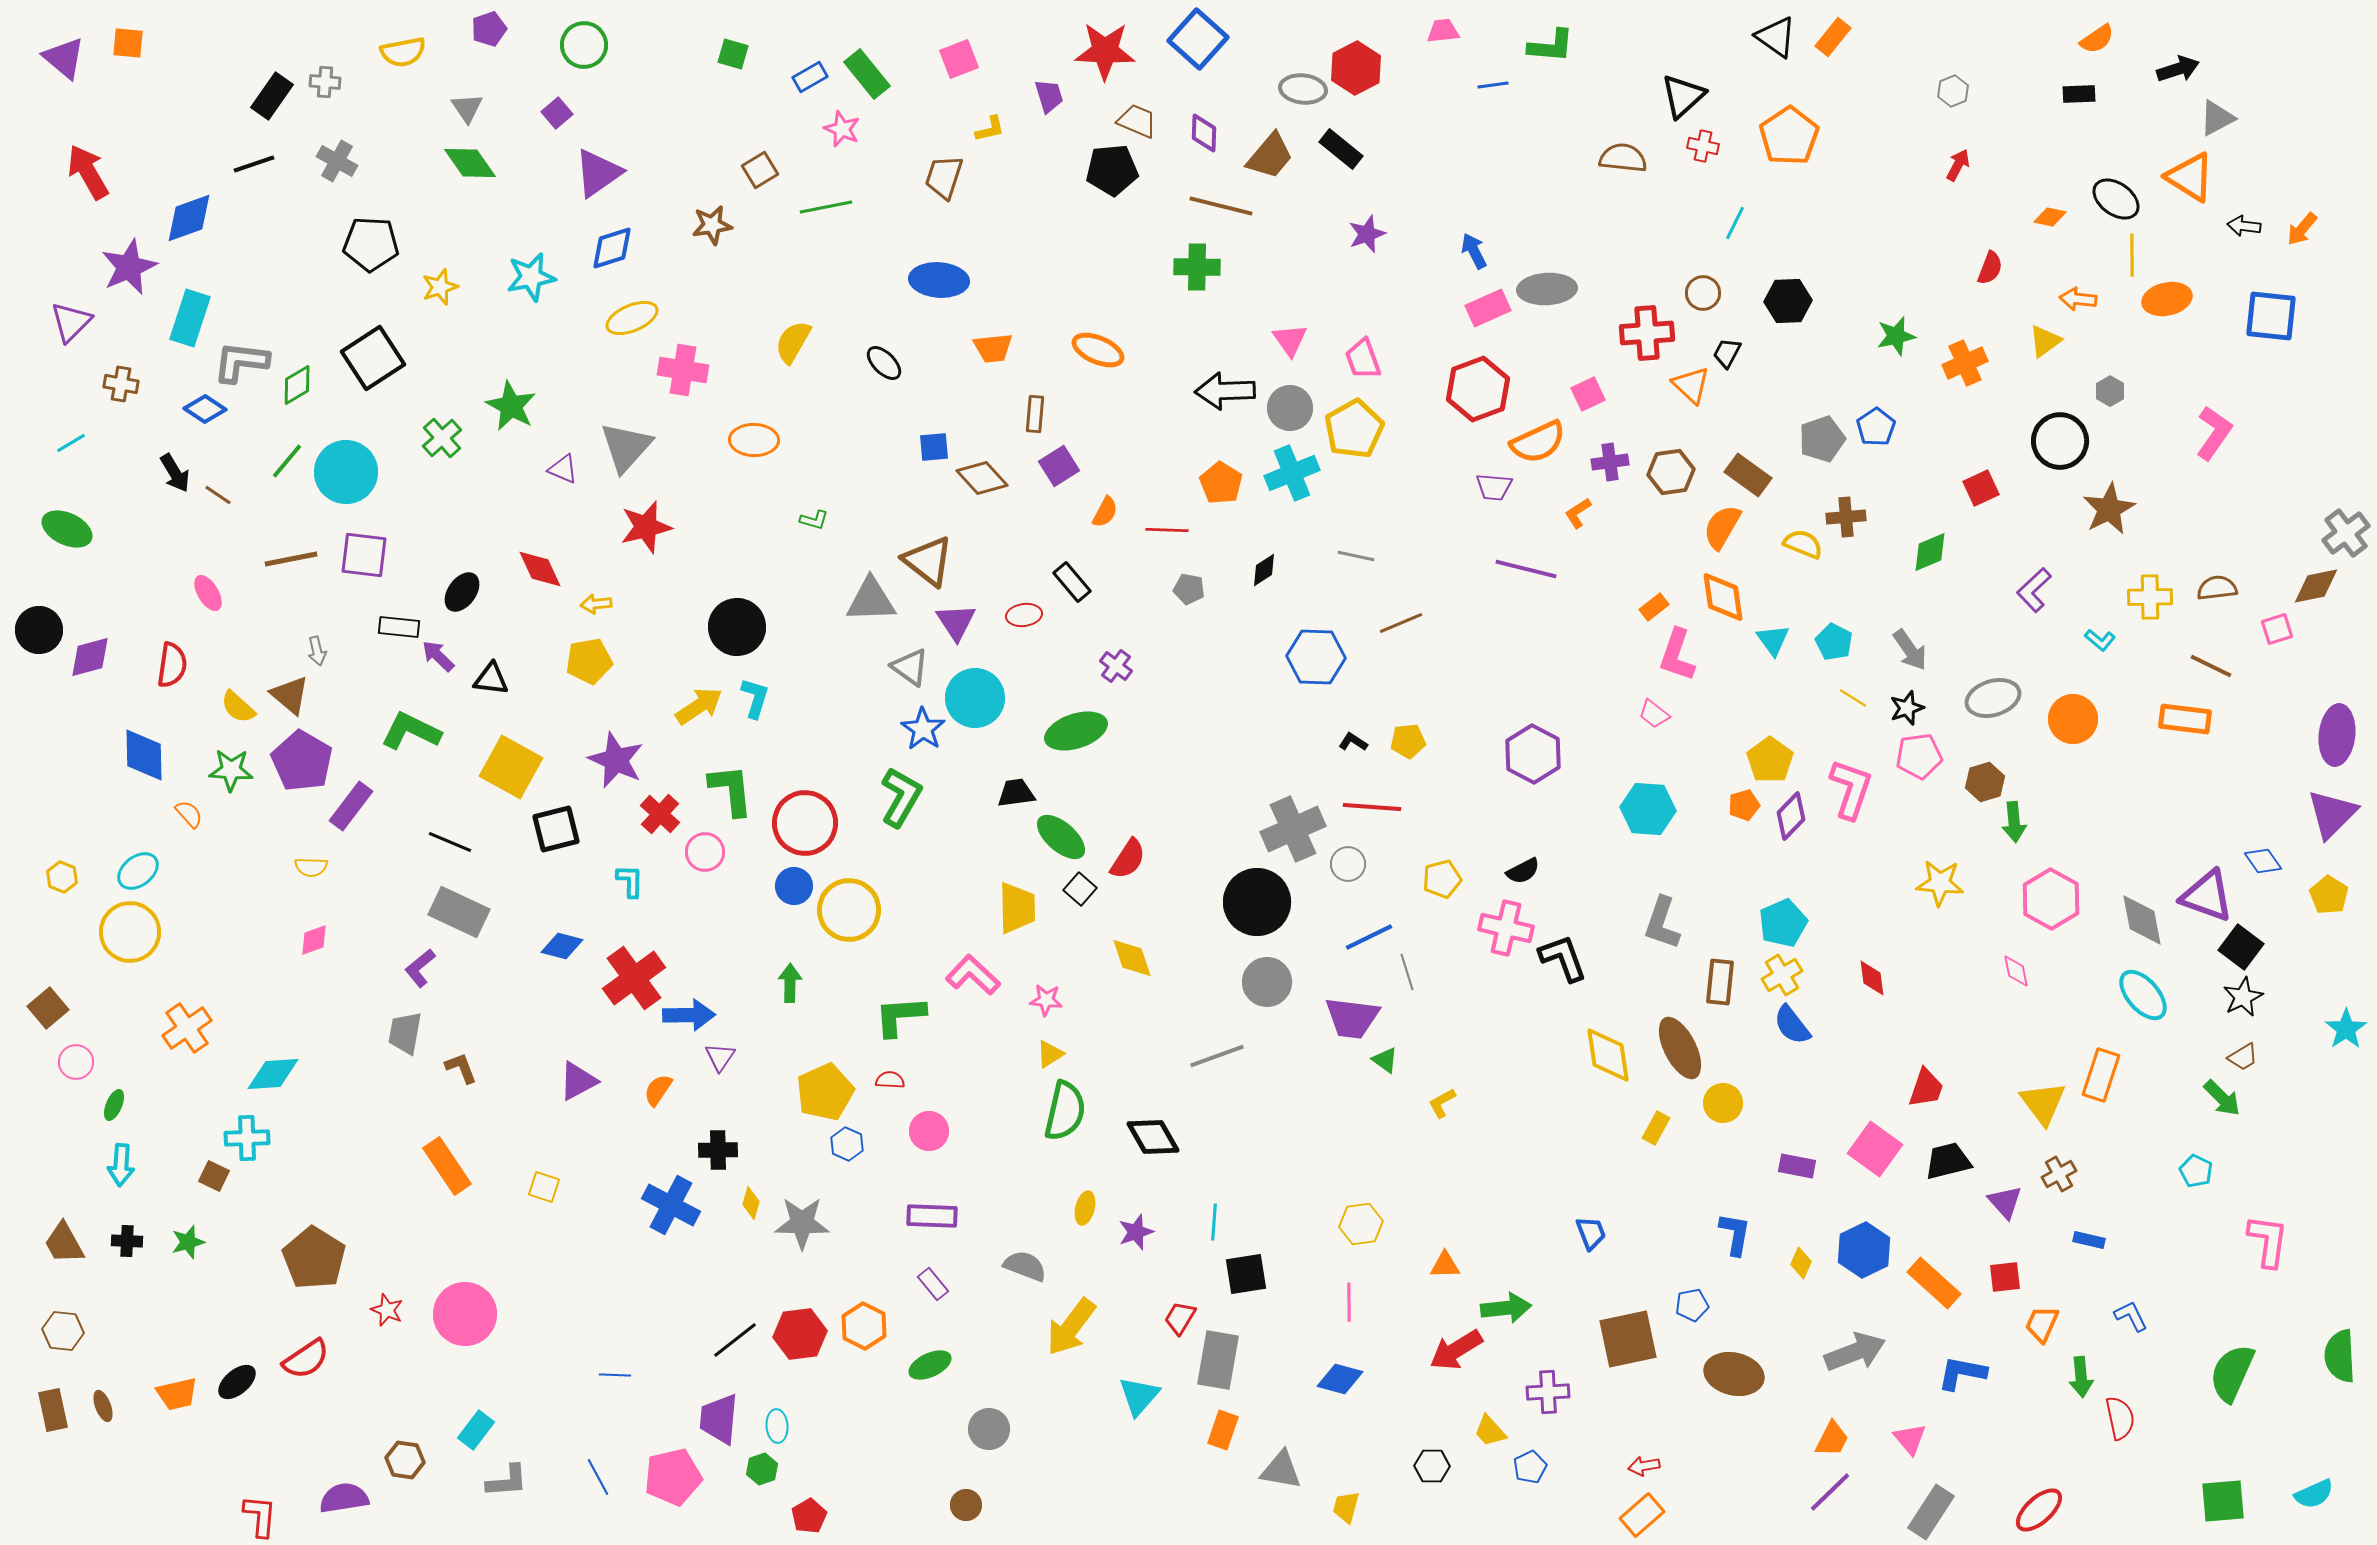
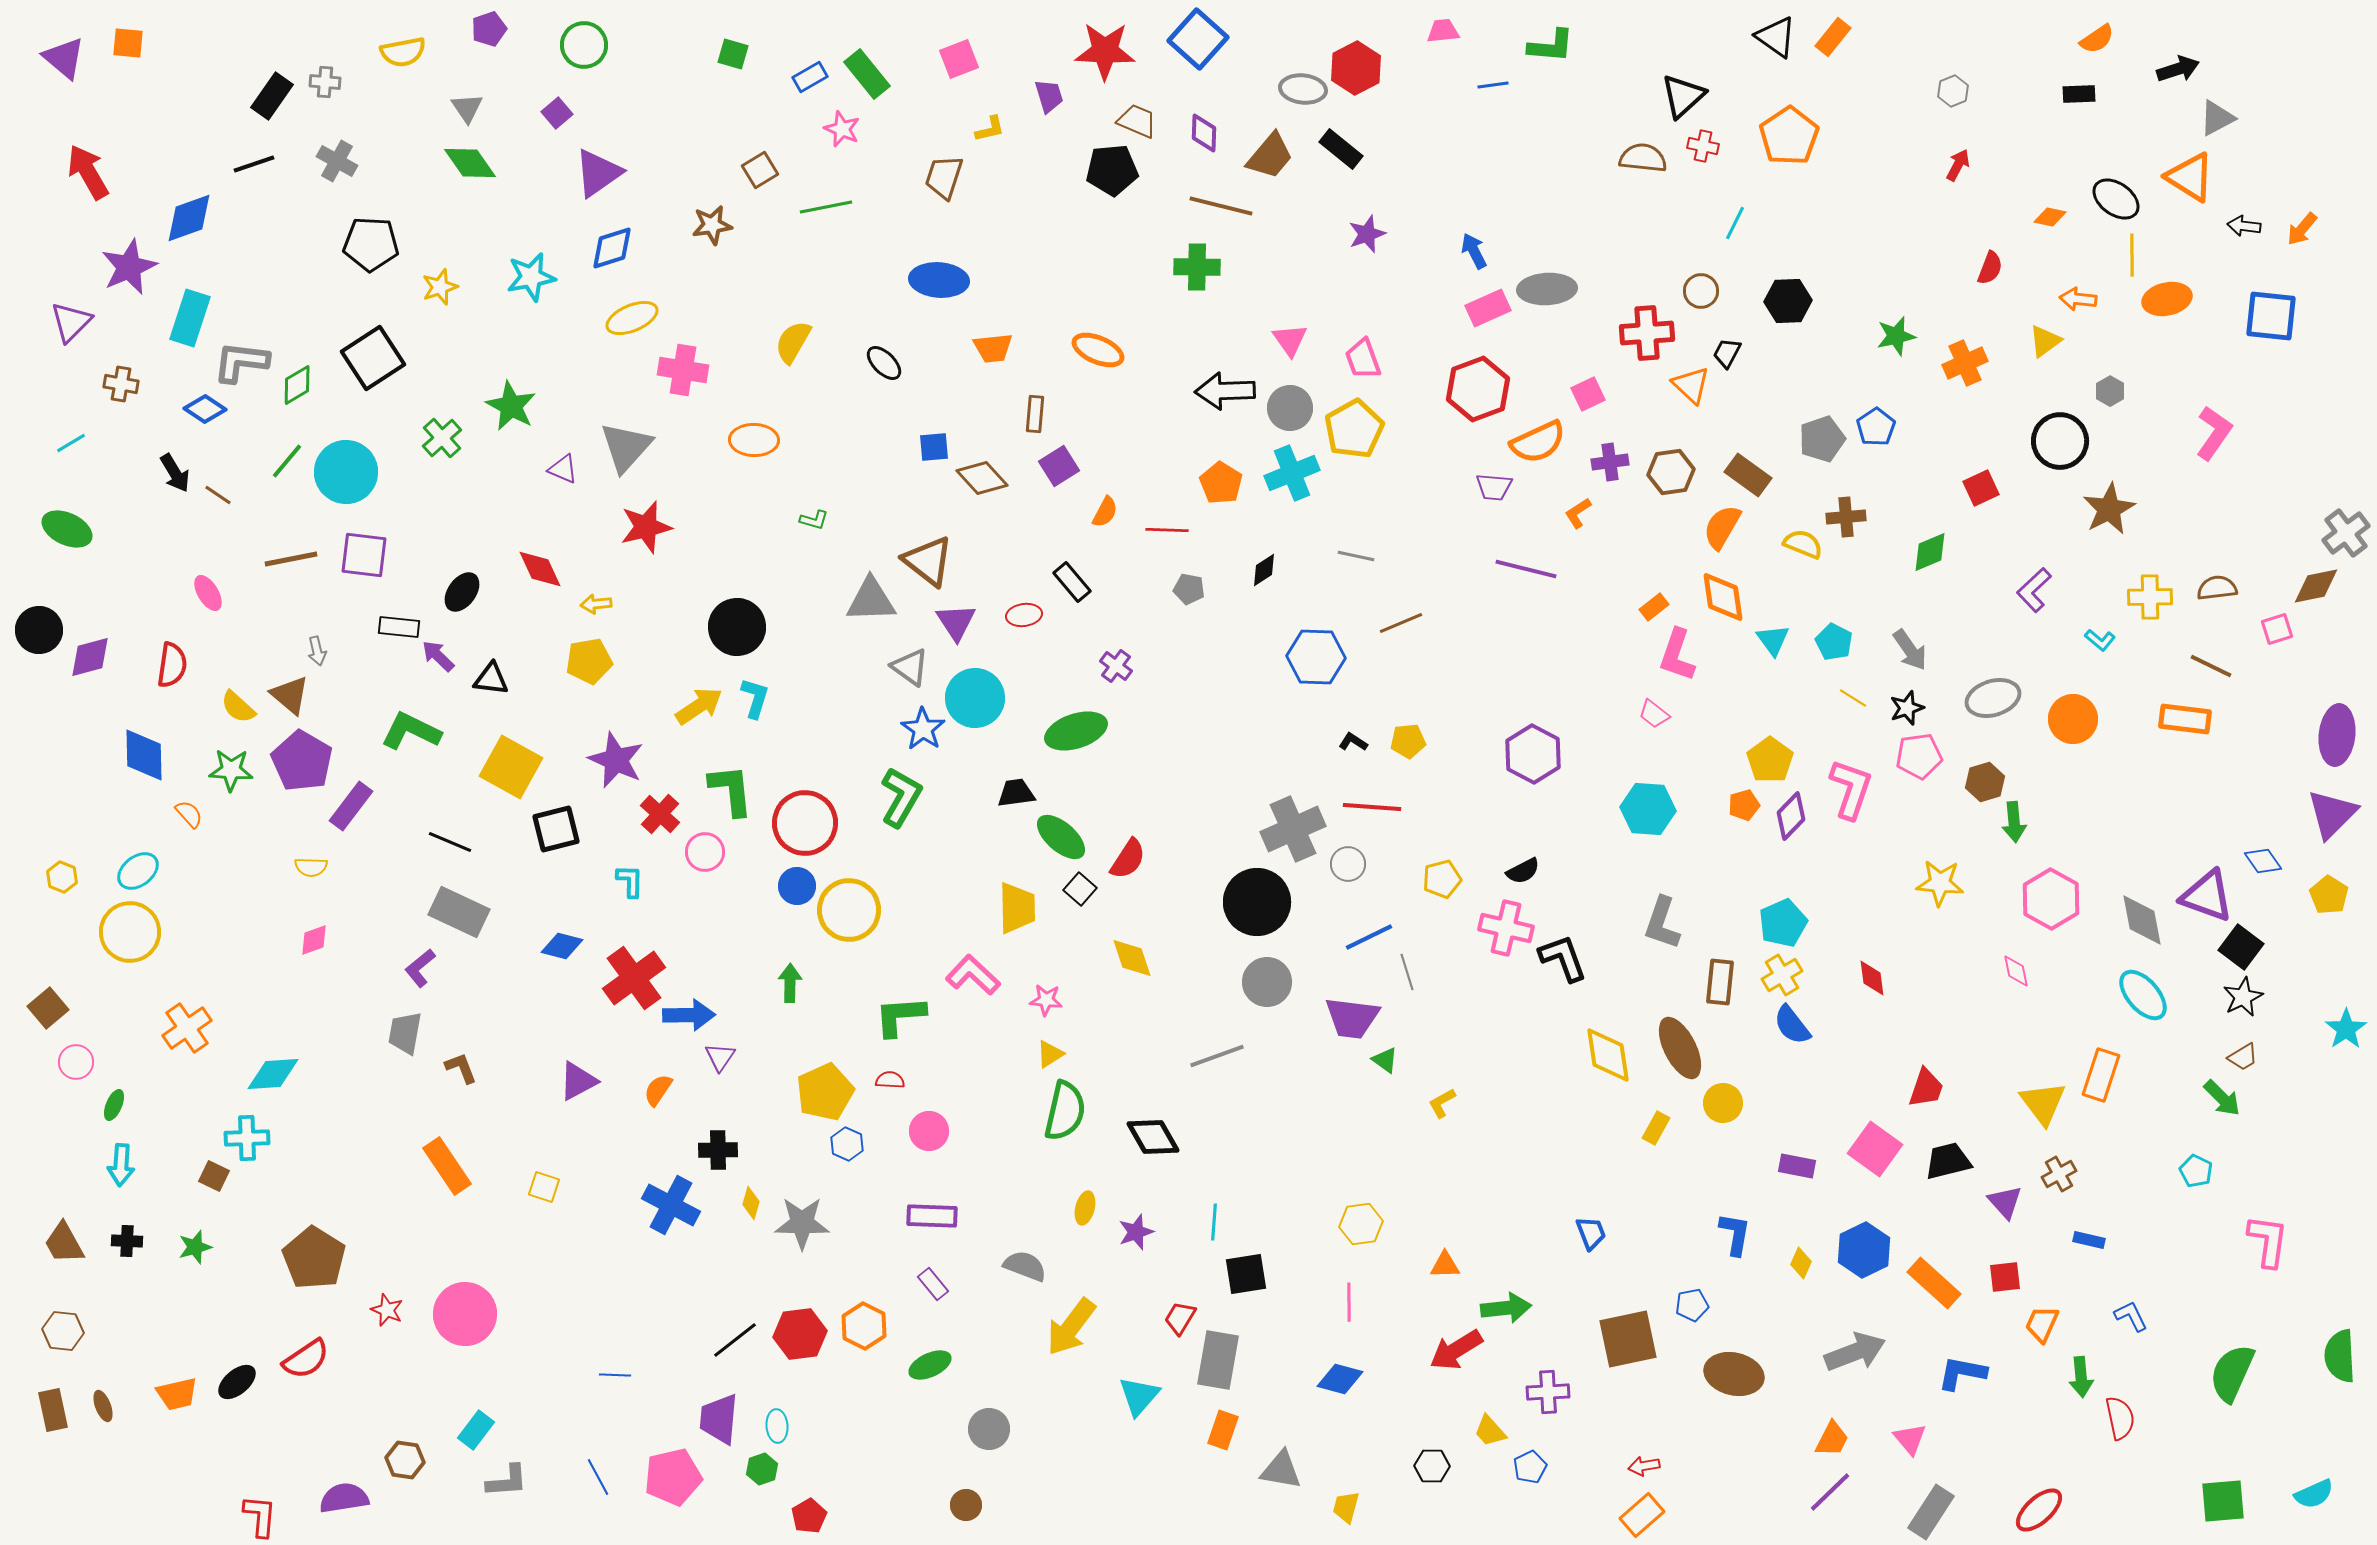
brown semicircle at (1623, 158): moved 20 px right
brown circle at (1703, 293): moved 2 px left, 2 px up
blue circle at (794, 886): moved 3 px right
green star at (188, 1242): moved 7 px right, 5 px down
